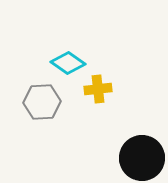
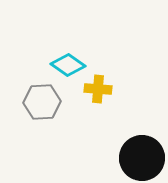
cyan diamond: moved 2 px down
yellow cross: rotated 12 degrees clockwise
